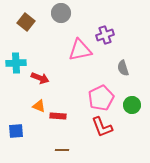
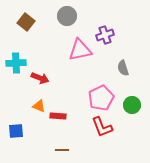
gray circle: moved 6 px right, 3 px down
